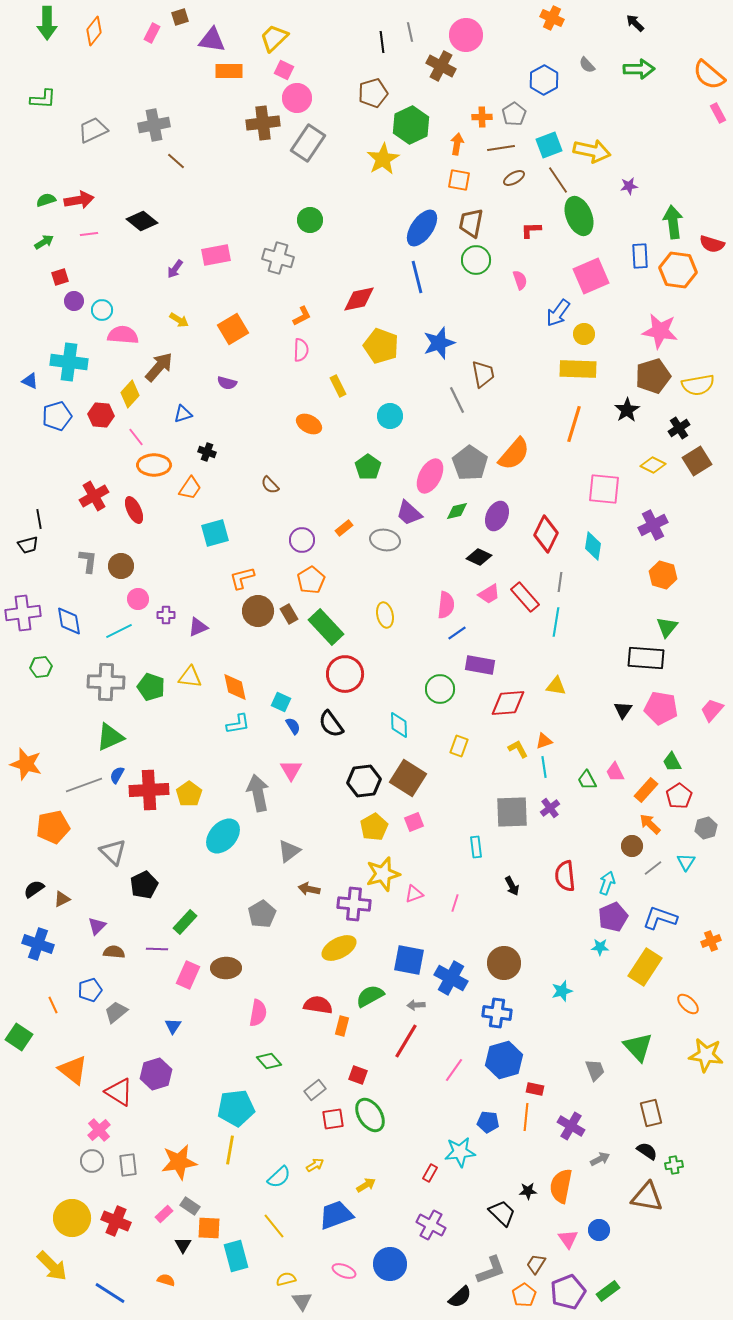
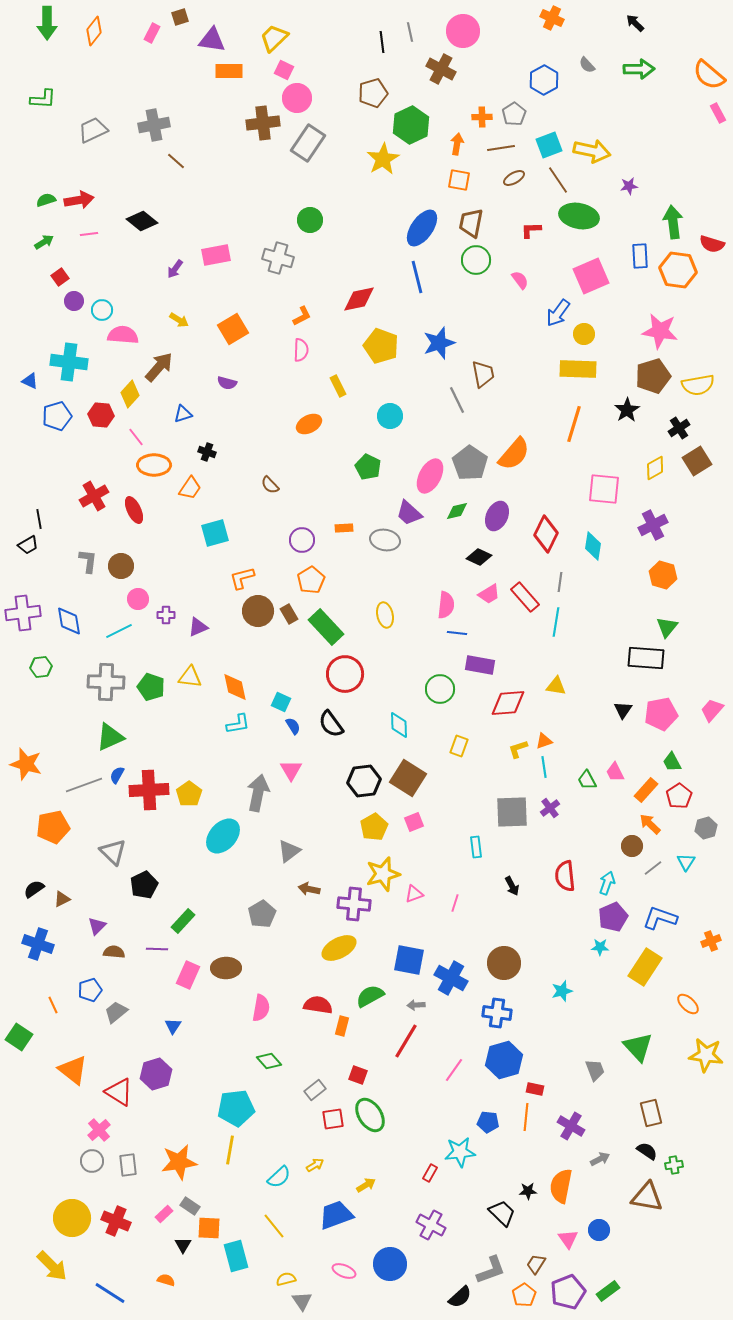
pink circle at (466, 35): moved 3 px left, 4 px up
brown cross at (441, 66): moved 3 px down
green ellipse at (579, 216): rotated 57 degrees counterclockwise
red square at (60, 277): rotated 18 degrees counterclockwise
pink semicircle at (520, 280): rotated 18 degrees counterclockwise
orange ellipse at (309, 424): rotated 55 degrees counterclockwise
yellow diamond at (653, 465): moved 2 px right, 3 px down; rotated 55 degrees counterclockwise
green pentagon at (368, 467): rotated 10 degrees counterclockwise
orange rectangle at (344, 528): rotated 36 degrees clockwise
black trapezoid at (28, 545): rotated 15 degrees counterclockwise
blue line at (457, 633): rotated 42 degrees clockwise
pink pentagon at (661, 708): moved 6 px down; rotated 20 degrees counterclockwise
yellow L-shape at (518, 749): rotated 80 degrees counterclockwise
gray arrow at (258, 793): rotated 24 degrees clockwise
green rectangle at (185, 922): moved 2 px left, 1 px up
pink semicircle at (258, 1013): moved 3 px right, 5 px up
